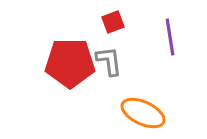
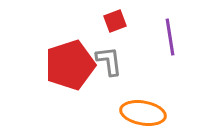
red square: moved 2 px right, 1 px up
red pentagon: moved 2 px down; rotated 18 degrees counterclockwise
orange ellipse: rotated 15 degrees counterclockwise
